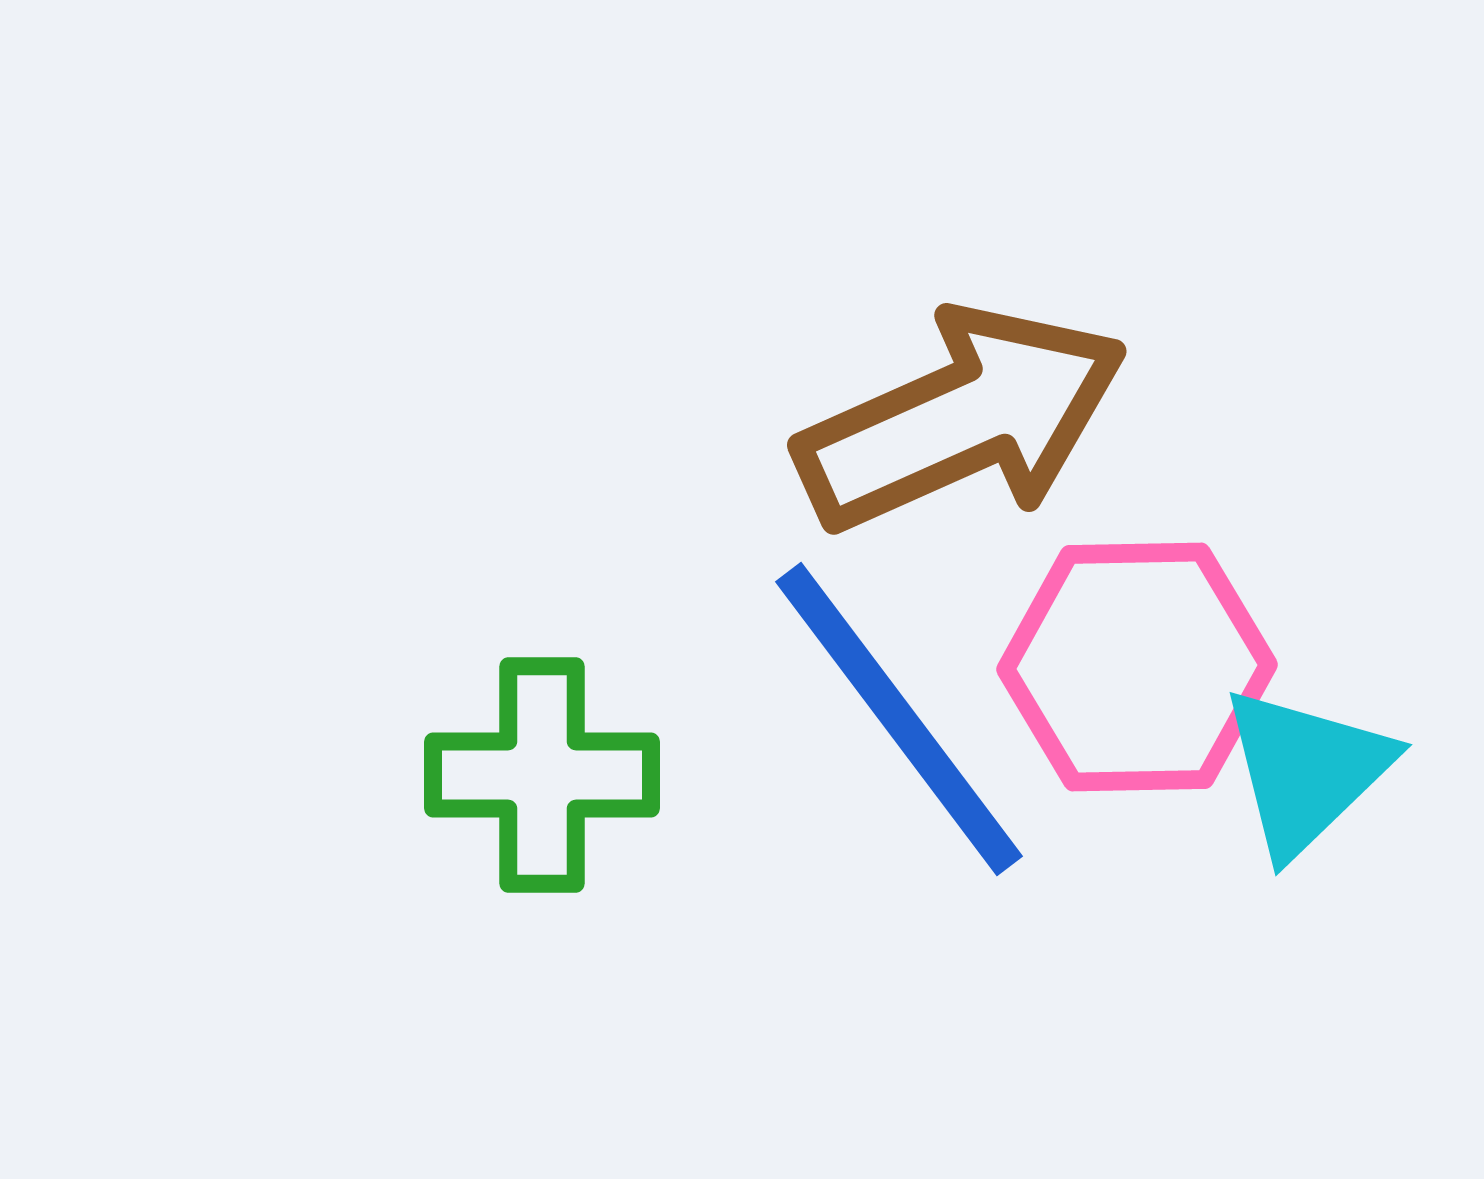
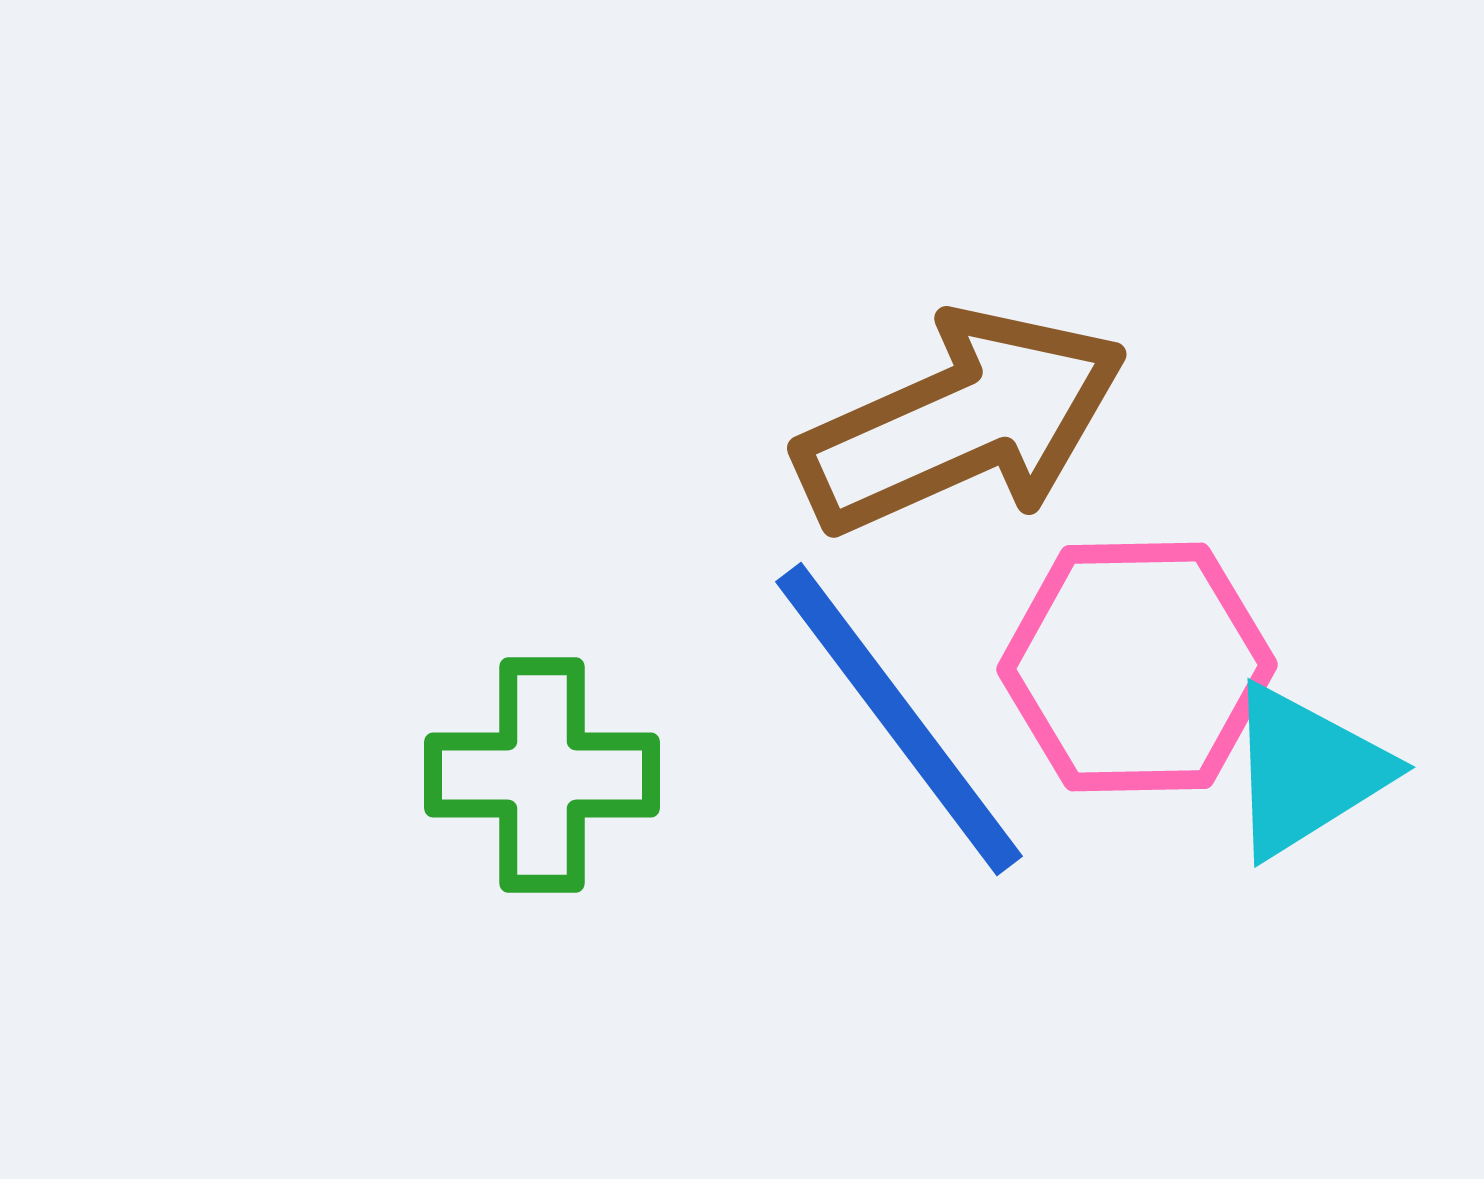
brown arrow: moved 3 px down
cyan triangle: rotated 12 degrees clockwise
